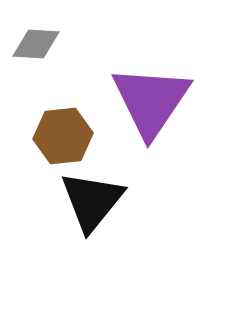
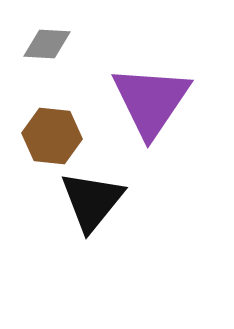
gray diamond: moved 11 px right
brown hexagon: moved 11 px left; rotated 12 degrees clockwise
